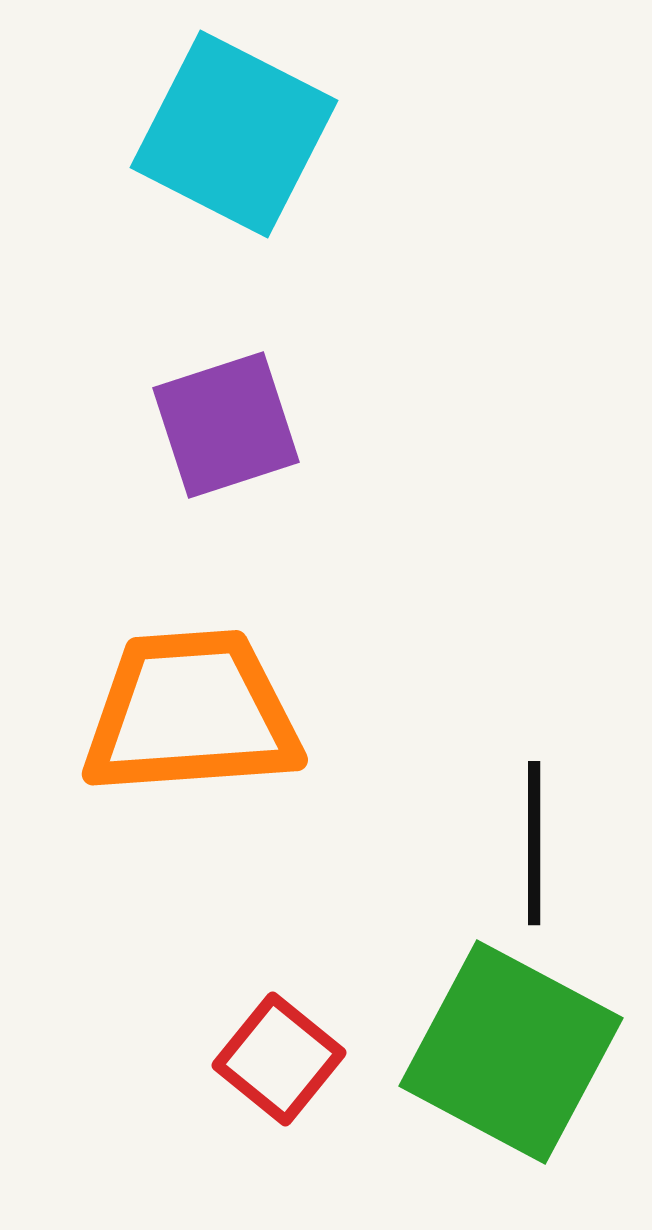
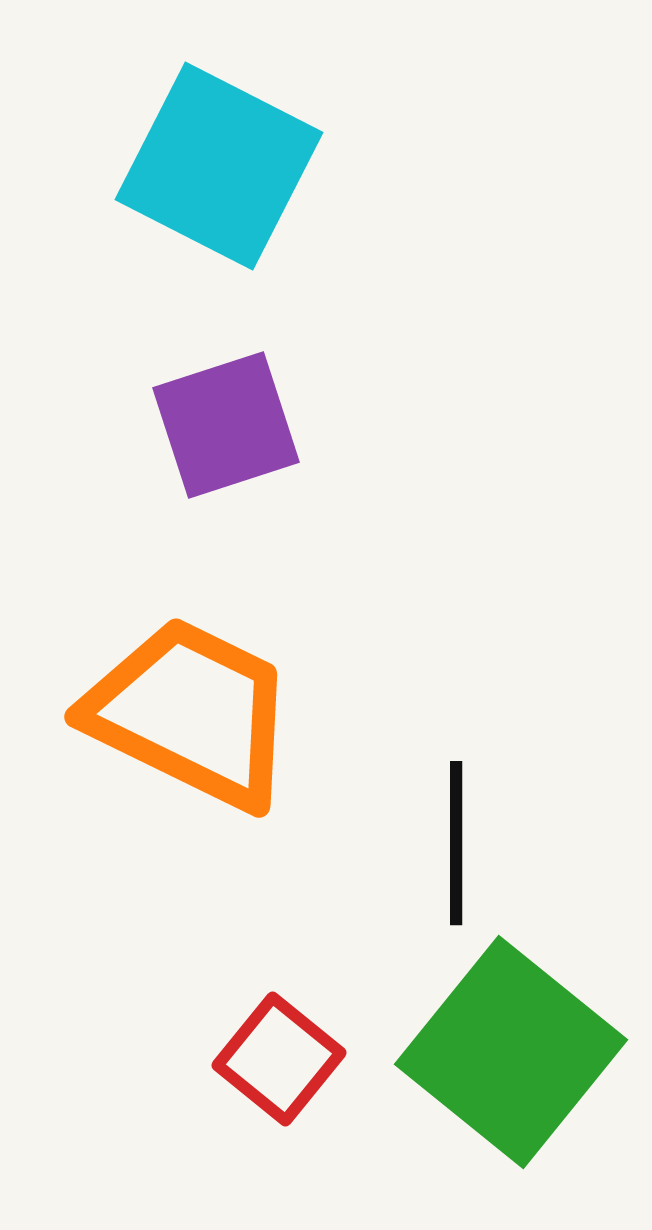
cyan square: moved 15 px left, 32 px down
orange trapezoid: rotated 30 degrees clockwise
black line: moved 78 px left
green square: rotated 11 degrees clockwise
